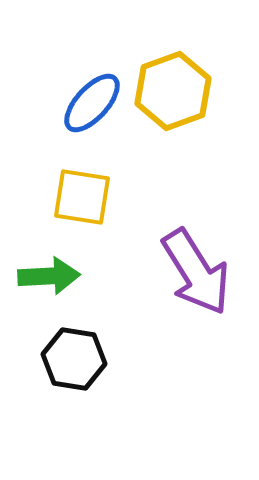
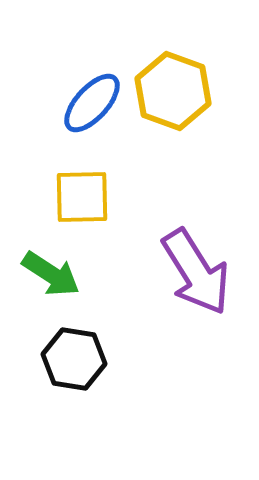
yellow hexagon: rotated 20 degrees counterclockwise
yellow square: rotated 10 degrees counterclockwise
green arrow: moved 2 px right, 2 px up; rotated 36 degrees clockwise
